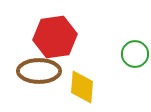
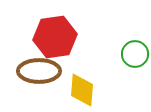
yellow diamond: moved 3 px down
